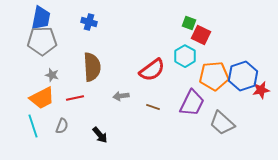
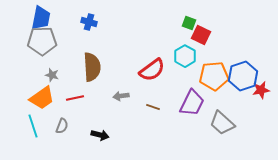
orange trapezoid: rotated 8 degrees counterclockwise
black arrow: rotated 36 degrees counterclockwise
